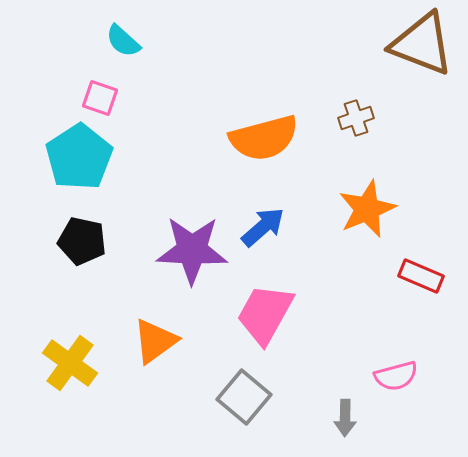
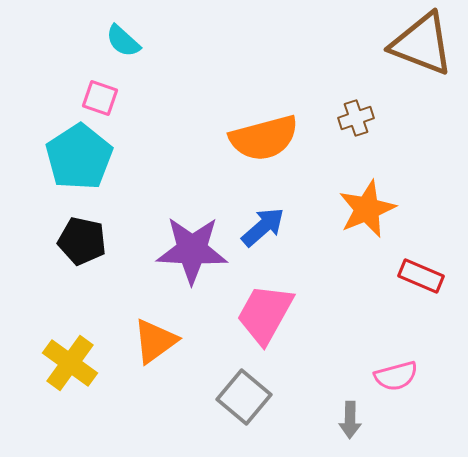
gray arrow: moved 5 px right, 2 px down
